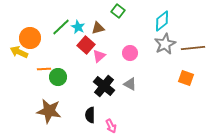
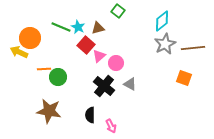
green line: rotated 66 degrees clockwise
pink circle: moved 14 px left, 10 px down
orange square: moved 2 px left
